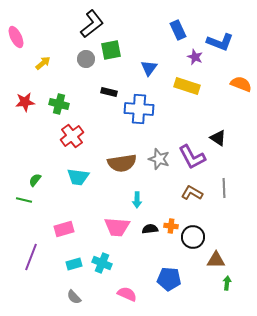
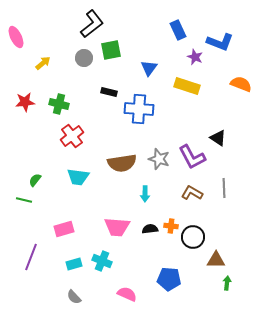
gray circle: moved 2 px left, 1 px up
cyan arrow: moved 8 px right, 6 px up
cyan cross: moved 2 px up
